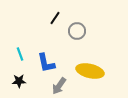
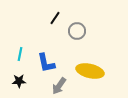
cyan line: rotated 32 degrees clockwise
